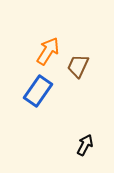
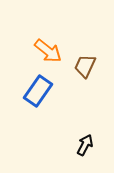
orange arrow: rotated 96 degrees clockwise
brown trapezoid: moved 7 px right
